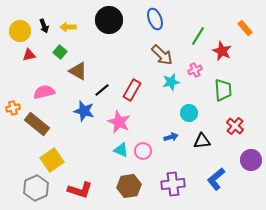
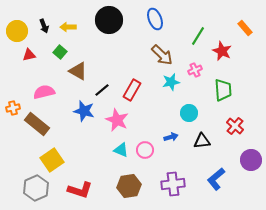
yellow circle: moved 3 px left
pink star: moved 2 px left, 2 px up
pink circle: moved 2 px right, 1 px up
